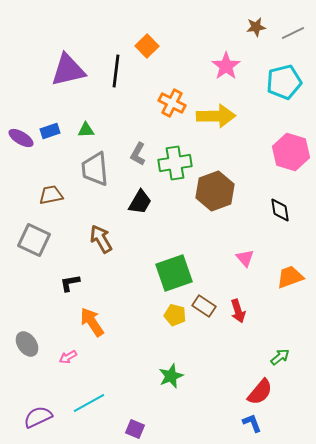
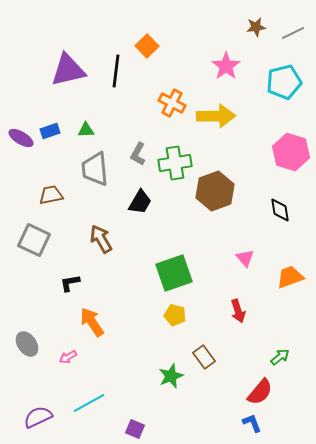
brown rectangle: moved 51 px down; rotated 20 degrees clockwise
